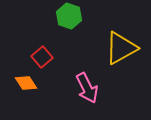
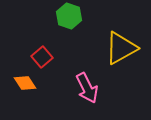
orange diamond: moved 1 px left
